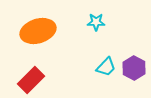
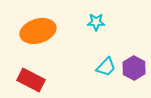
red rectangle: rotated 72 degrees clockwise
